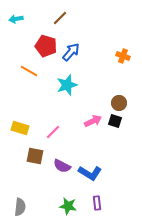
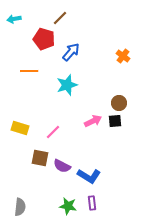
cyan arrow: moved 2 px left
red pentagon: moved 2 px left, 7 px up
orange cross: rotated 16 degrees clockwise
orange line: rotated 30 degrees counterclockwise
black square: rotated 24 degrees counterclockwise
brown square: moved 5 px right, 2 px down
blue L-shape: moved 1 px left, 3 px down
purple rectangle: moved 5 px left
